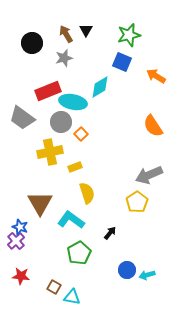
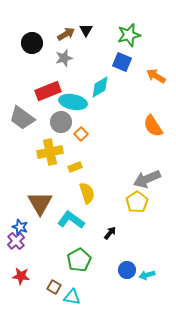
brown arrow: rotated 90 degrees clockwise
gray arrow: moved 2 px left, 4 px down
green pentagon: moved 7 px down
